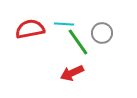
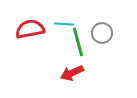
green line: rotated 20 degrees clockwise
